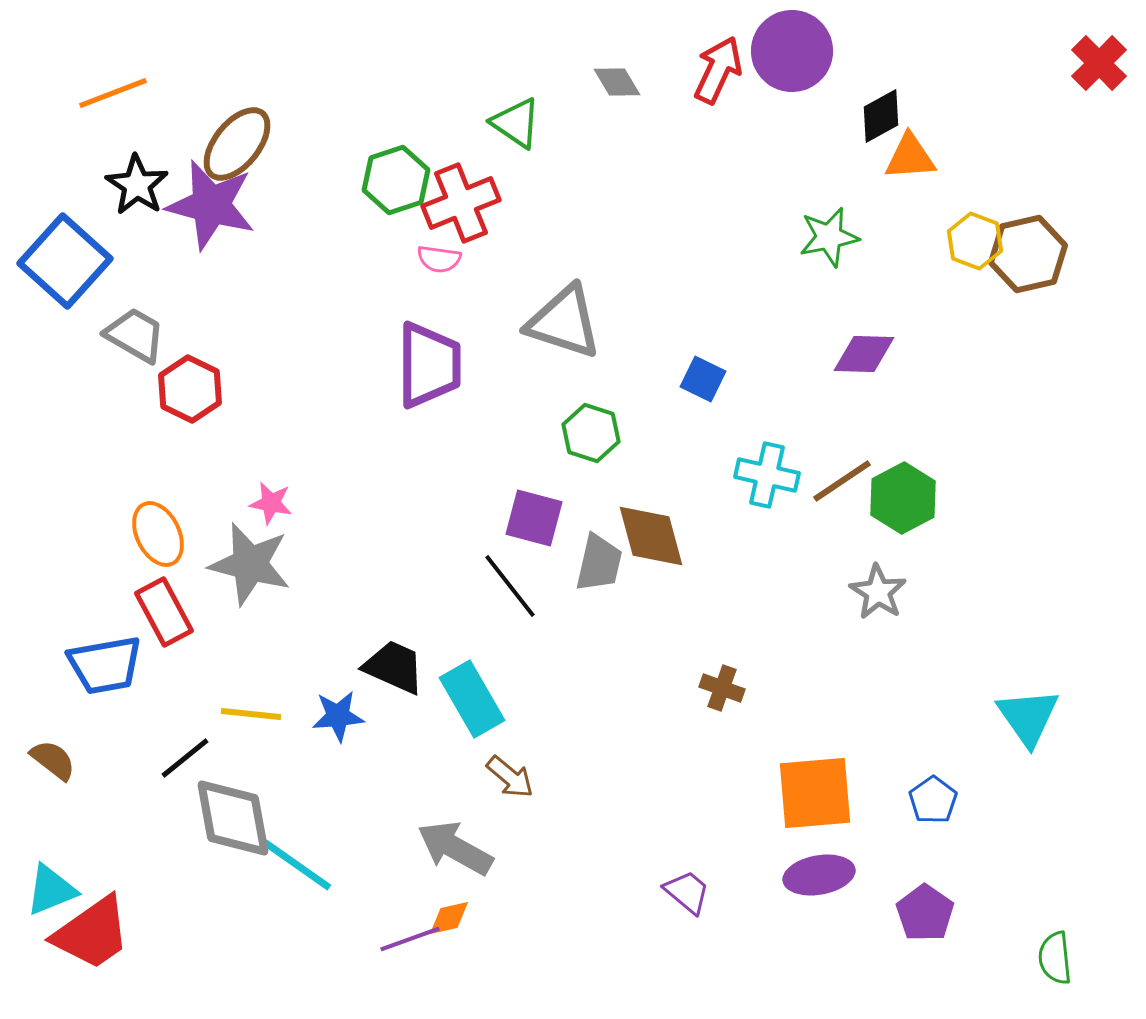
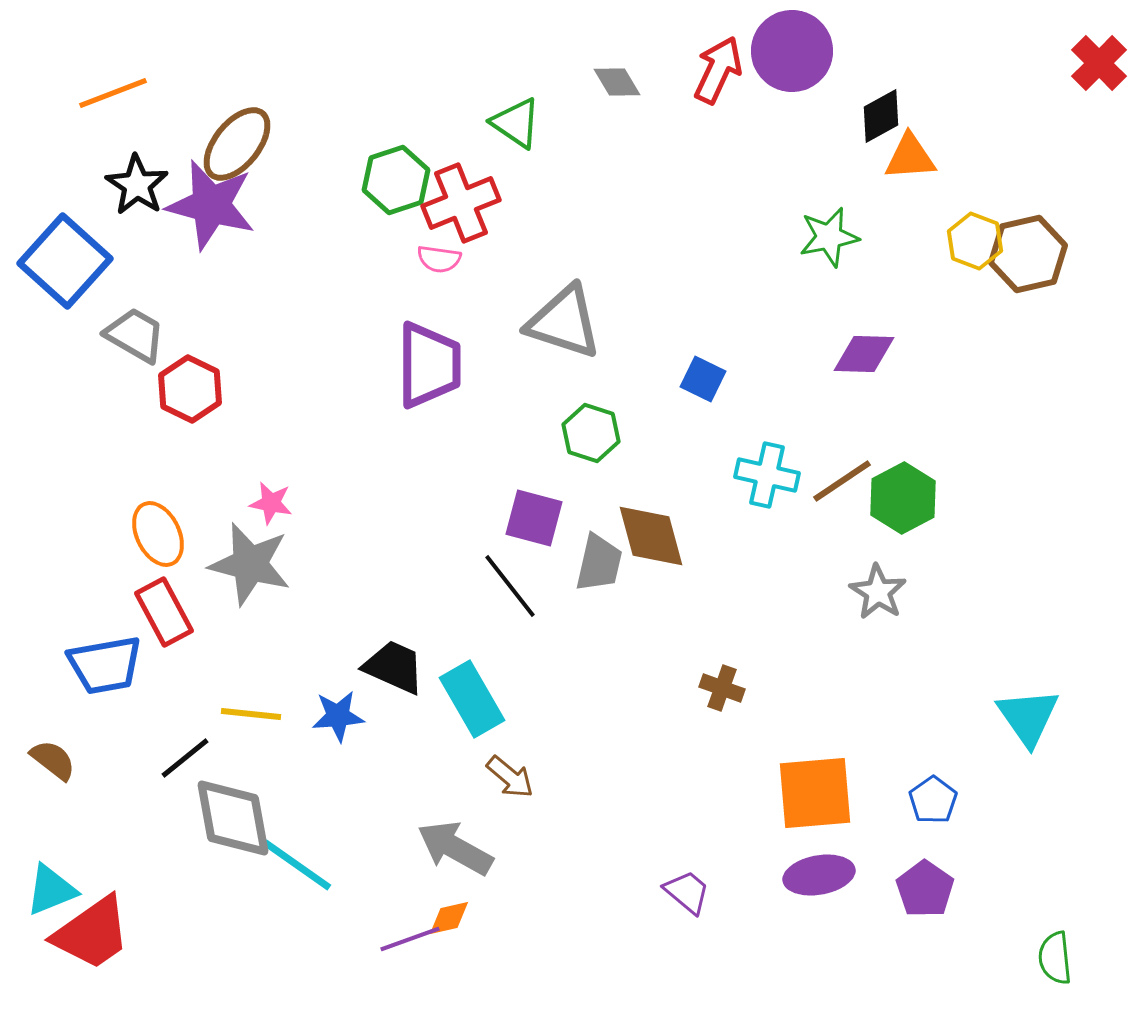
purple pentagon at (925, 913): moved 24 px up
